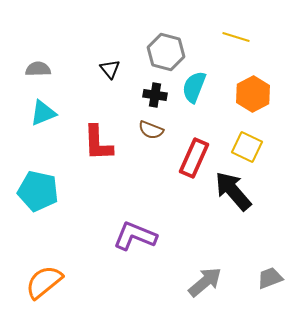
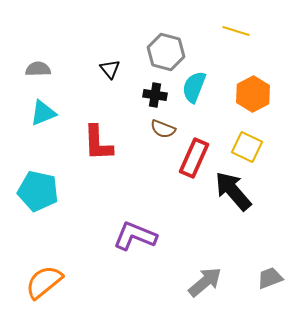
yellow line: moved 6 px up
brown semicircle: moved 12 px right, 1 px up
